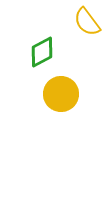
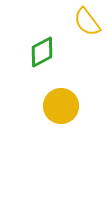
yellow circle: moved 12 px down
